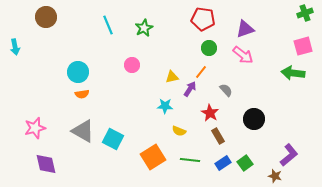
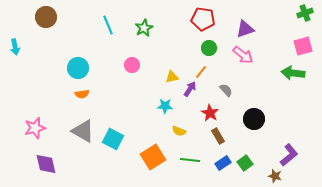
cyan circle: moved 4 px up
